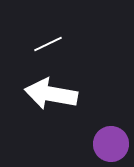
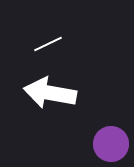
white arrow: moved 1 px left, 1 px up
